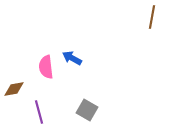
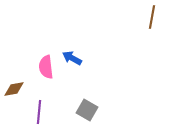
purple line: rotated 20 degrees clockwise
